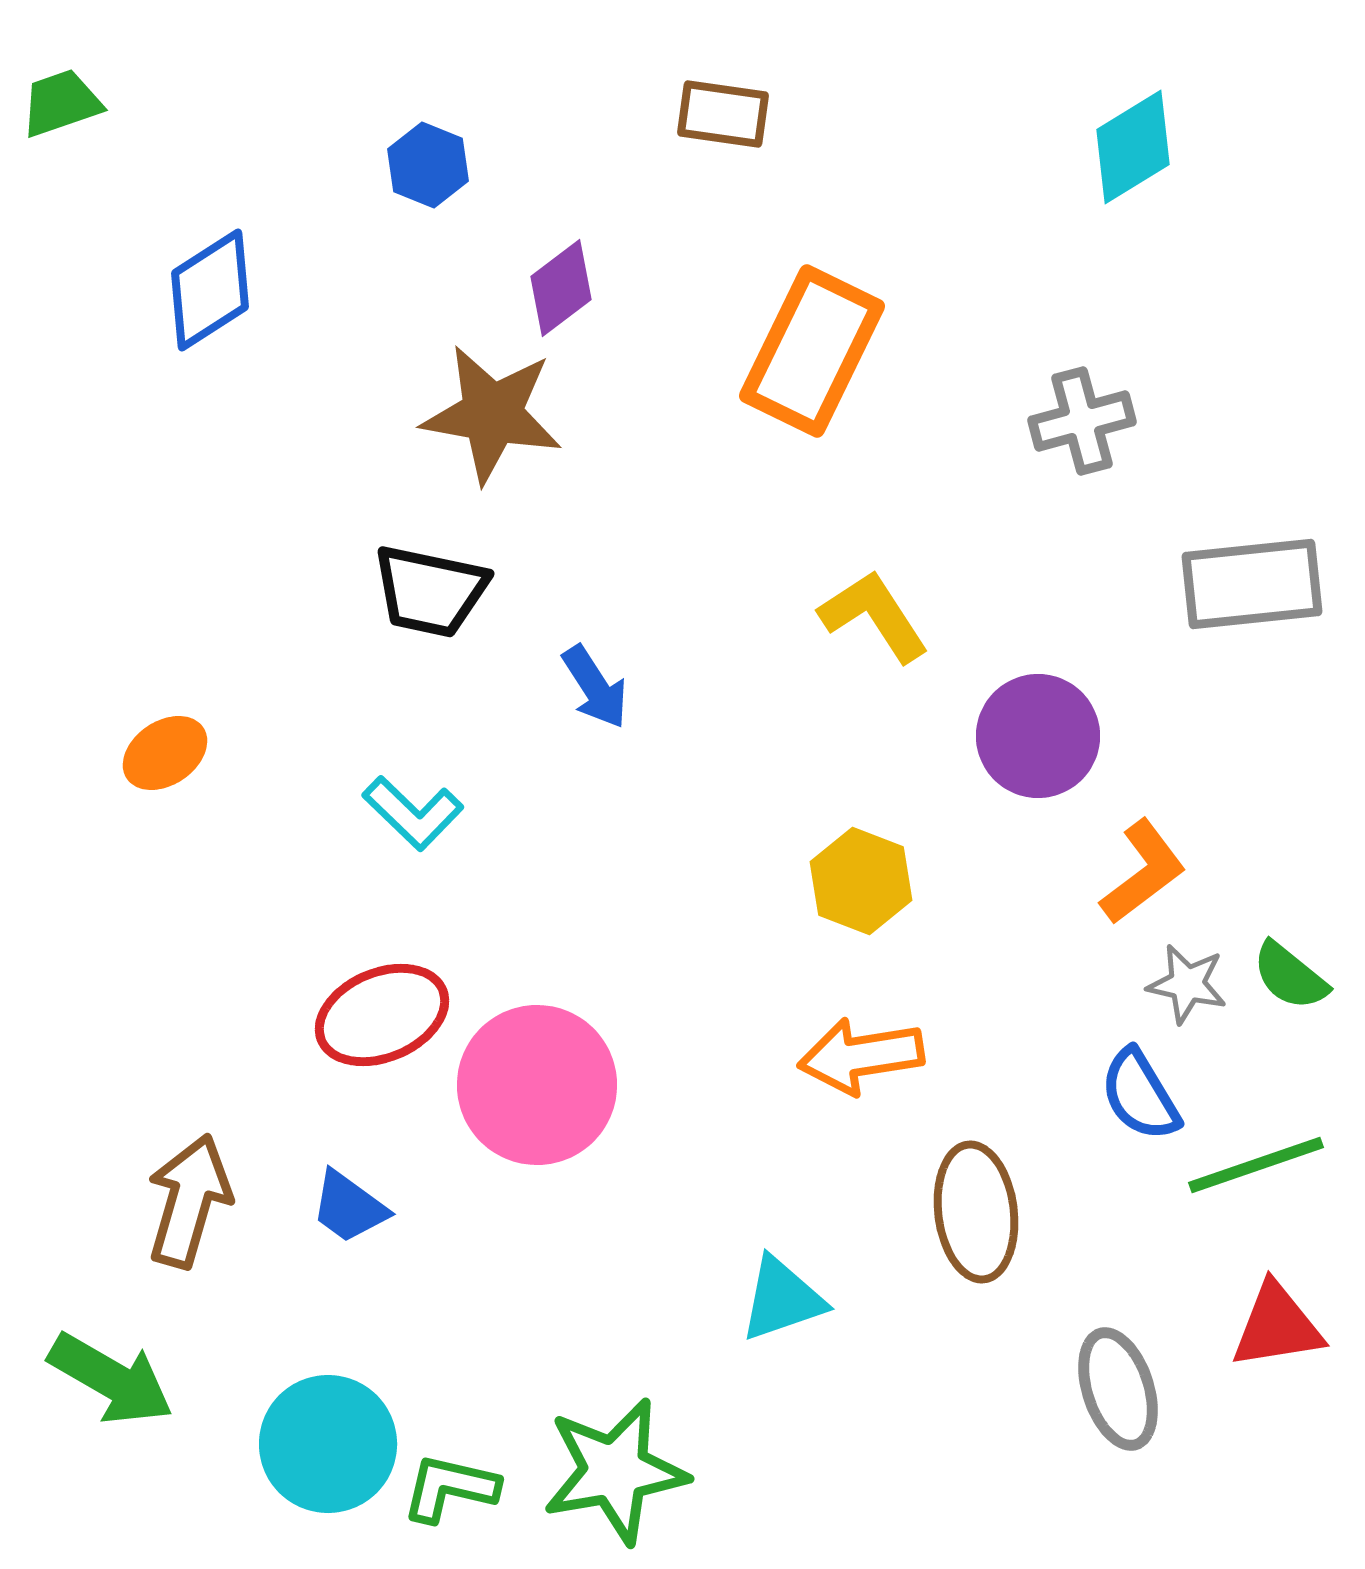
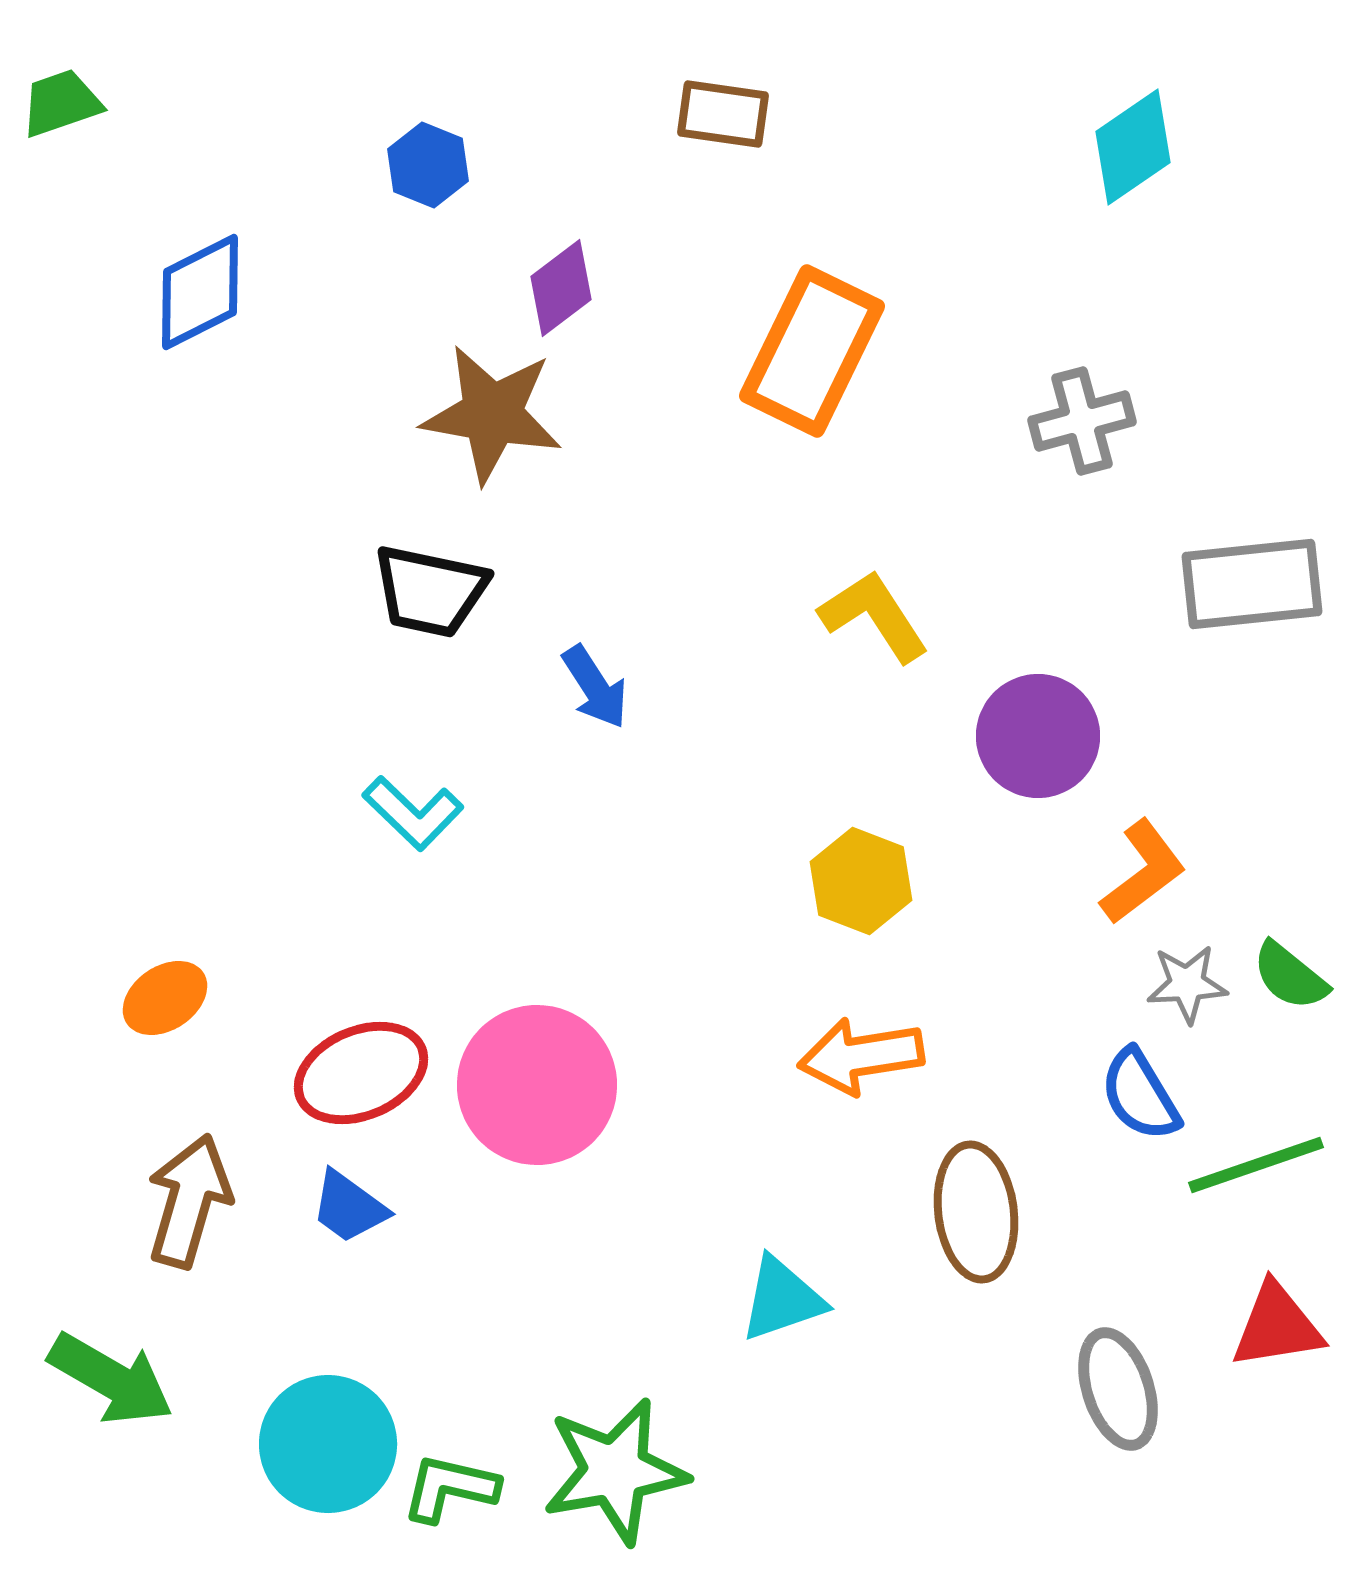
cyan diamond: rotated 3 degrees counterclockwise
blue diamond: moved 10 px left, 2 px down; rotated 6 degrees clockwise
orange ellipse: moved 245 px down
gray star: rotated 16 degrees counterclockwise
red ellipse: moved 21 px left, 58 px down
